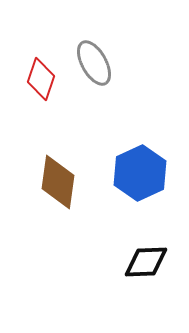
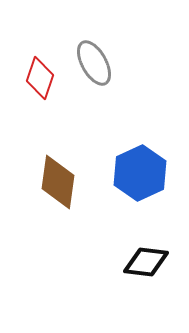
red diamond: moved 1 px left, 1 px up
black diamond: rotated 9 degrees clockwise
